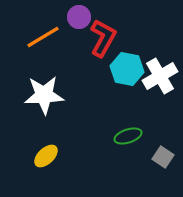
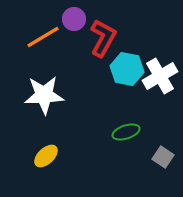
purple circle: moved 5 px left, 2 px down
green ellipse: moved 2 px left, 4 px up
